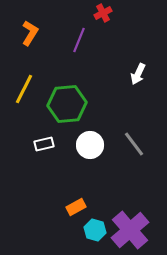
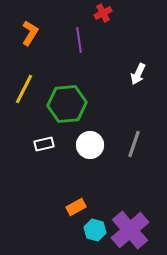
purple line: rotated 30 degrees counterclockwise
gray line: rotated 56 degrees clockwise
